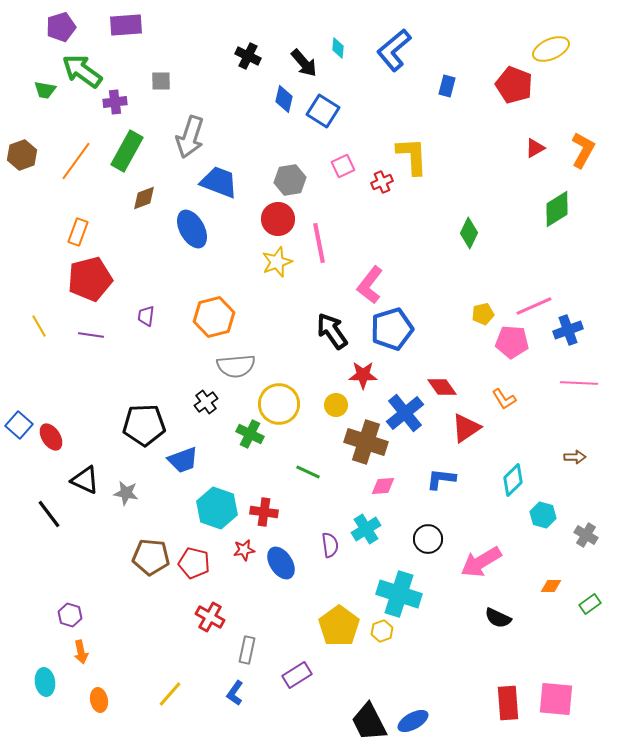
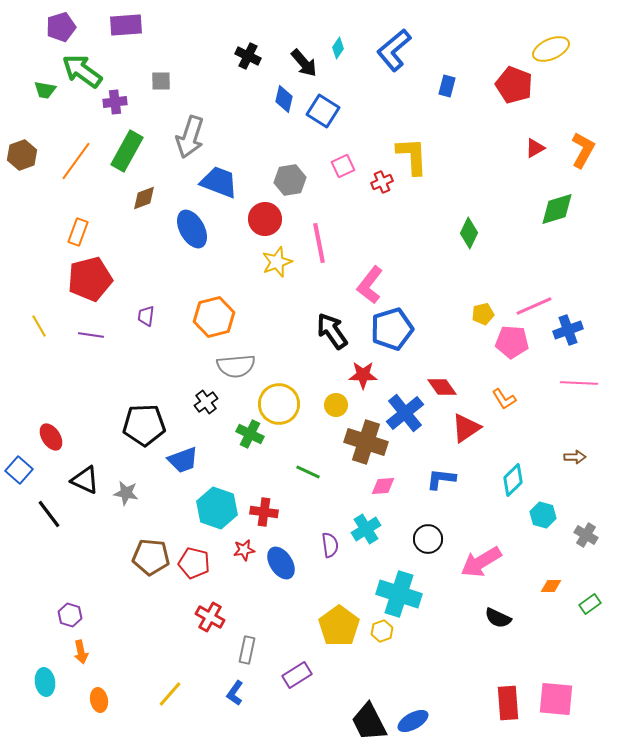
cyan diamond at (338, 48): rotated 30 degrees clockwise
green diamond at (557, 209): rotated 15 degrees clockwise
red circle at (278, 219): moved 13 px left
blue square at (19, 425): moved 45 px down
